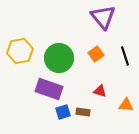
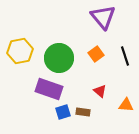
red triangle: rotated 24 degrees clockwise
